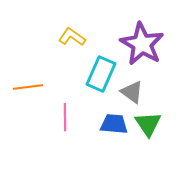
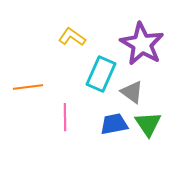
blue trapezoid: rotated 16 degrees counterclockwise
